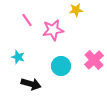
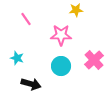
pink line: moved 1 px left, 1 px up
pink star: moved 8 px right, 5 px down; rotated 10 degrees clockwise
cyan star: moved 1 px left, 1 px down
